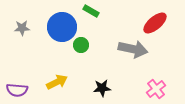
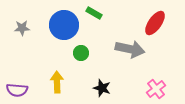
green rectangle: moved 3 px right, 2 px down
red ellipse: rotated 15 degrees counterclockwise
blue circle: moved 2 px right, 2 px up
green circle: moved 8 px down
gray arrow: moved 3 px left
yellow arrow: rotated 65 degrees counterclockwise
black star: rotated 24 degrees clockwise
